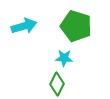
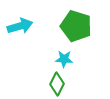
cyan arrow: moved 4 px left
cyan star: moved 1 px down
